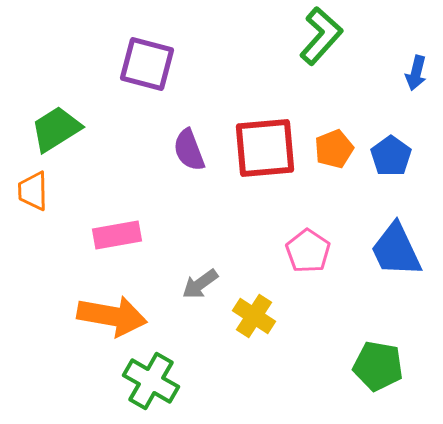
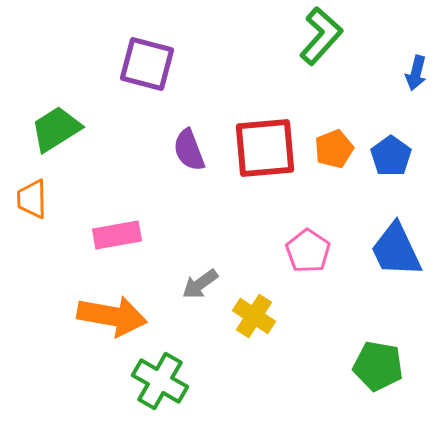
orange trapezoid: moved 1 px left, 8 px down
green cross: moved 9 px right
